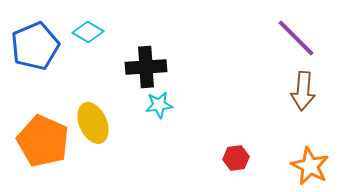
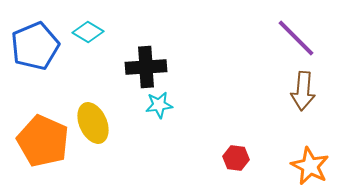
red hexagon: rotated 15 degrees clockwise
